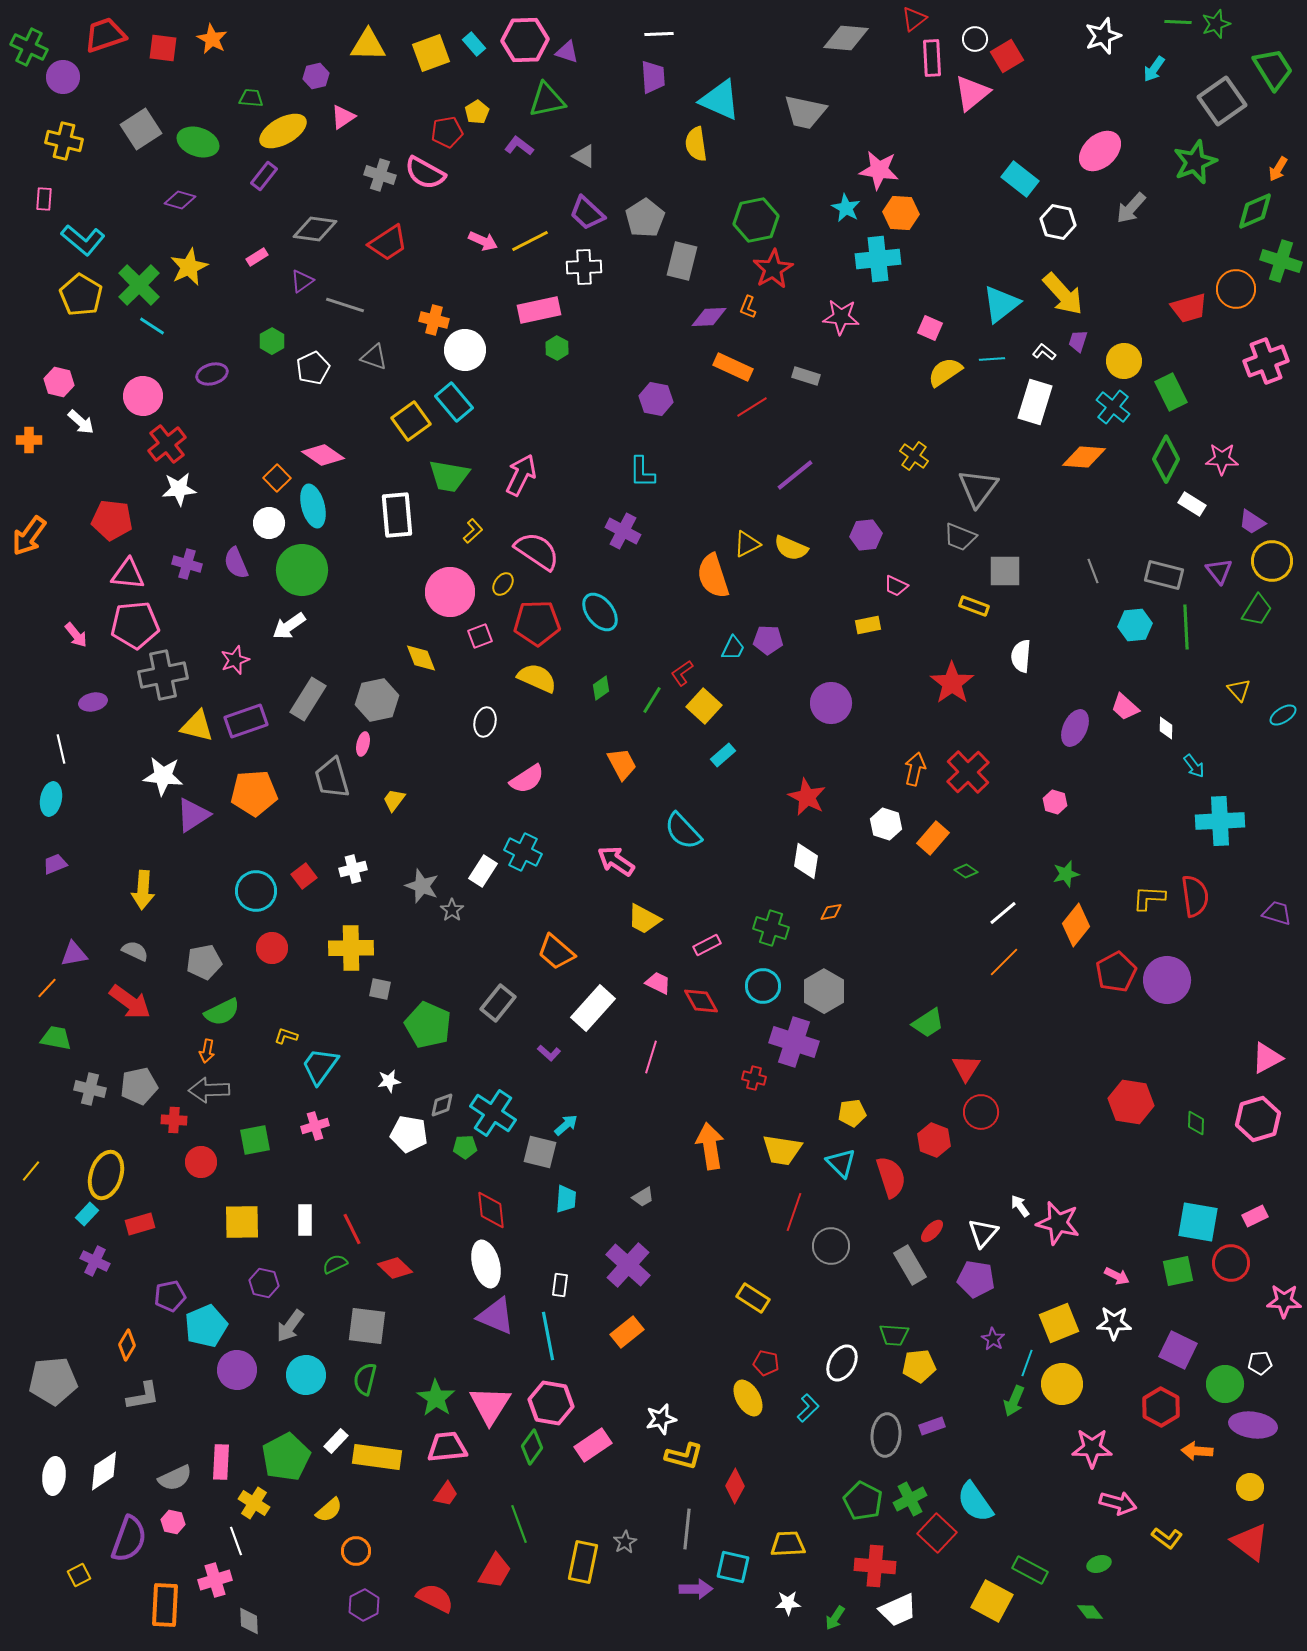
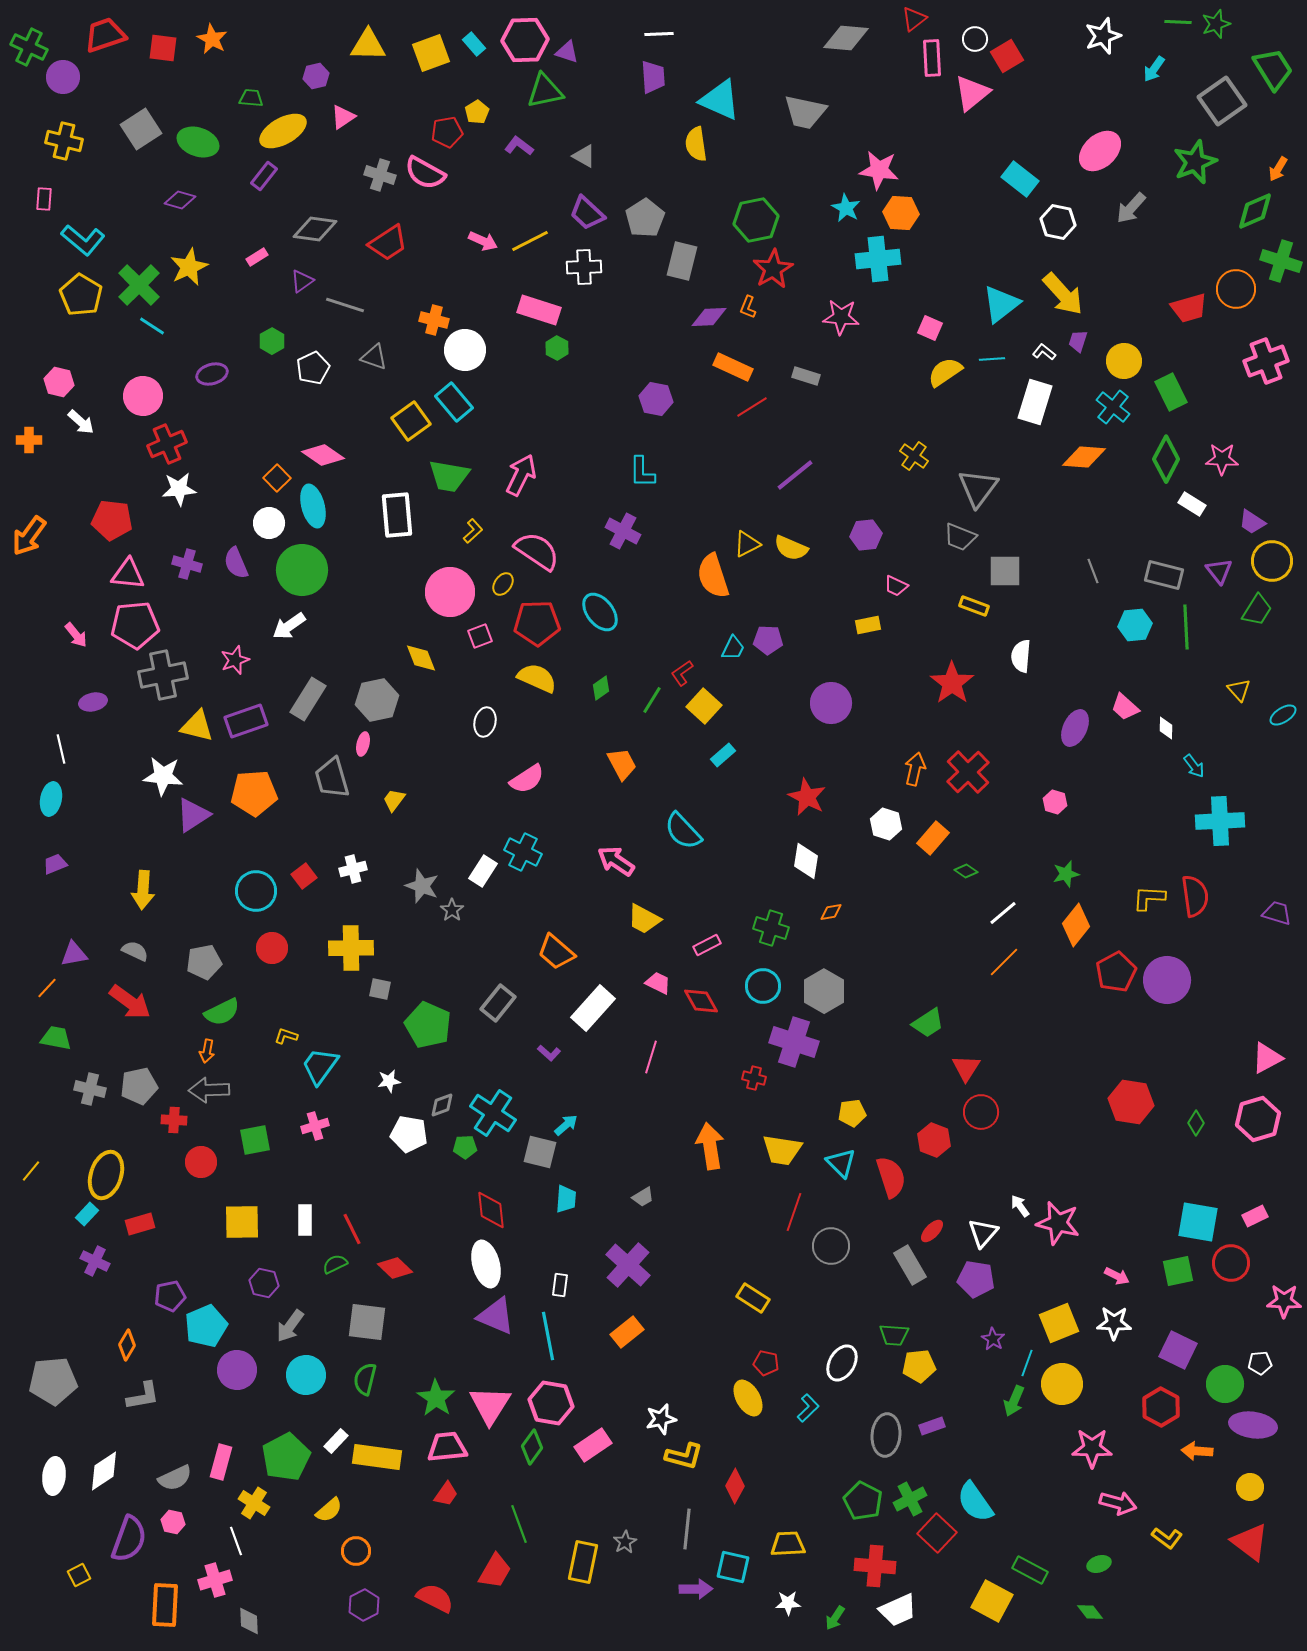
green triangle at (547, 100): moved 2 px left, 9 px up
pink rectangle at (539, 310): rotated 30 degrees clockwise
red cross at (167, 444): rotated 15 degrees clockwise
green diamond at (1196, 1123): rotated 30 degrees clockwise
gray square at (367, 1326): moved 4 px up
pink rectangle at (221, 1462): rotated 12 degrees clockwise
